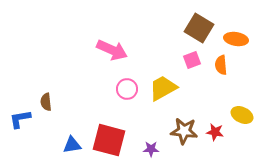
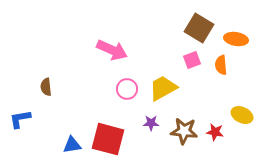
brown semicircle: moved 15 px up
red square: moved 1 px left, 1 px up
purple star: moved 26 px up
